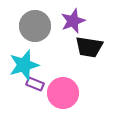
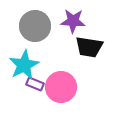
purple star: rotated 25 degrees clockwise
cyan star: rotated 12 degrees counterclockwise
pink circle: moved 2 px left, 6 px up
